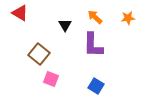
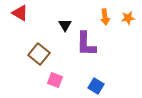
orange arrow: moved 10 px right; rotated 140 degrees counterclockwise
purple L-shape: moved 7 px left, 1 px up
pink square: moved 4 px right, 1 px down
